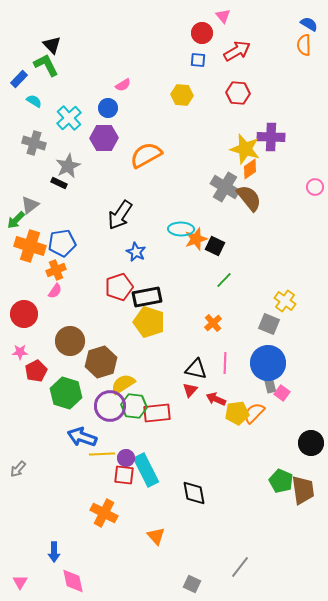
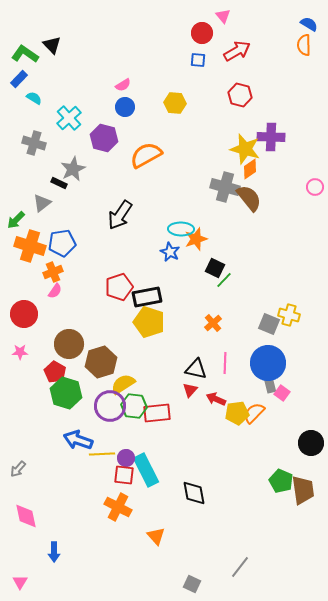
green L-shape at (46, 65): moved 21 px left, 11 px up; rotated 28 degrees counterclockwise
red hexagon at (238, 93): moved 2 px right, 2 px down; rotated 10 degrees clockwise
yellow hexagon at (182, 95): moved 7 px left, 8 px down
cyan semicircle at (34, 101): moved 3 px up
blue circle at (108, 108): moved 17 px right, 1 px up
purple hexagon at (104, 138): rotated 16 degrees clockwise
gray star at (68, 166): moved 5 px right, 3 px down
gray cross at (225, 187): rotated 16 degrees counterclockwise
gray triangle at (30, 205): moved 12 px right, 2 px up
black square at (215, 246): moved 22 px down
blue star at (136, 252): moved 34 px right
orange cross at (56, 270): moved 3 px left, 2 px down
yellow cross at (285, 301): moved 4 px right, 14 px down; rotated 20 degrees counterclockwise
brown circle at (70, 341): moved 1 px left, 3 px down
red pentagon at (36, 371): moved 19 px right, 1 px down; rotated 15 degrees counterclockwise
blue arrow at (82, 437): moved 4 px left, 3 px down
orange cross at (104, 513): moved 14 px right, 6 px up
pink diamond at (73, 581): moved 47 px left, 65 px up
